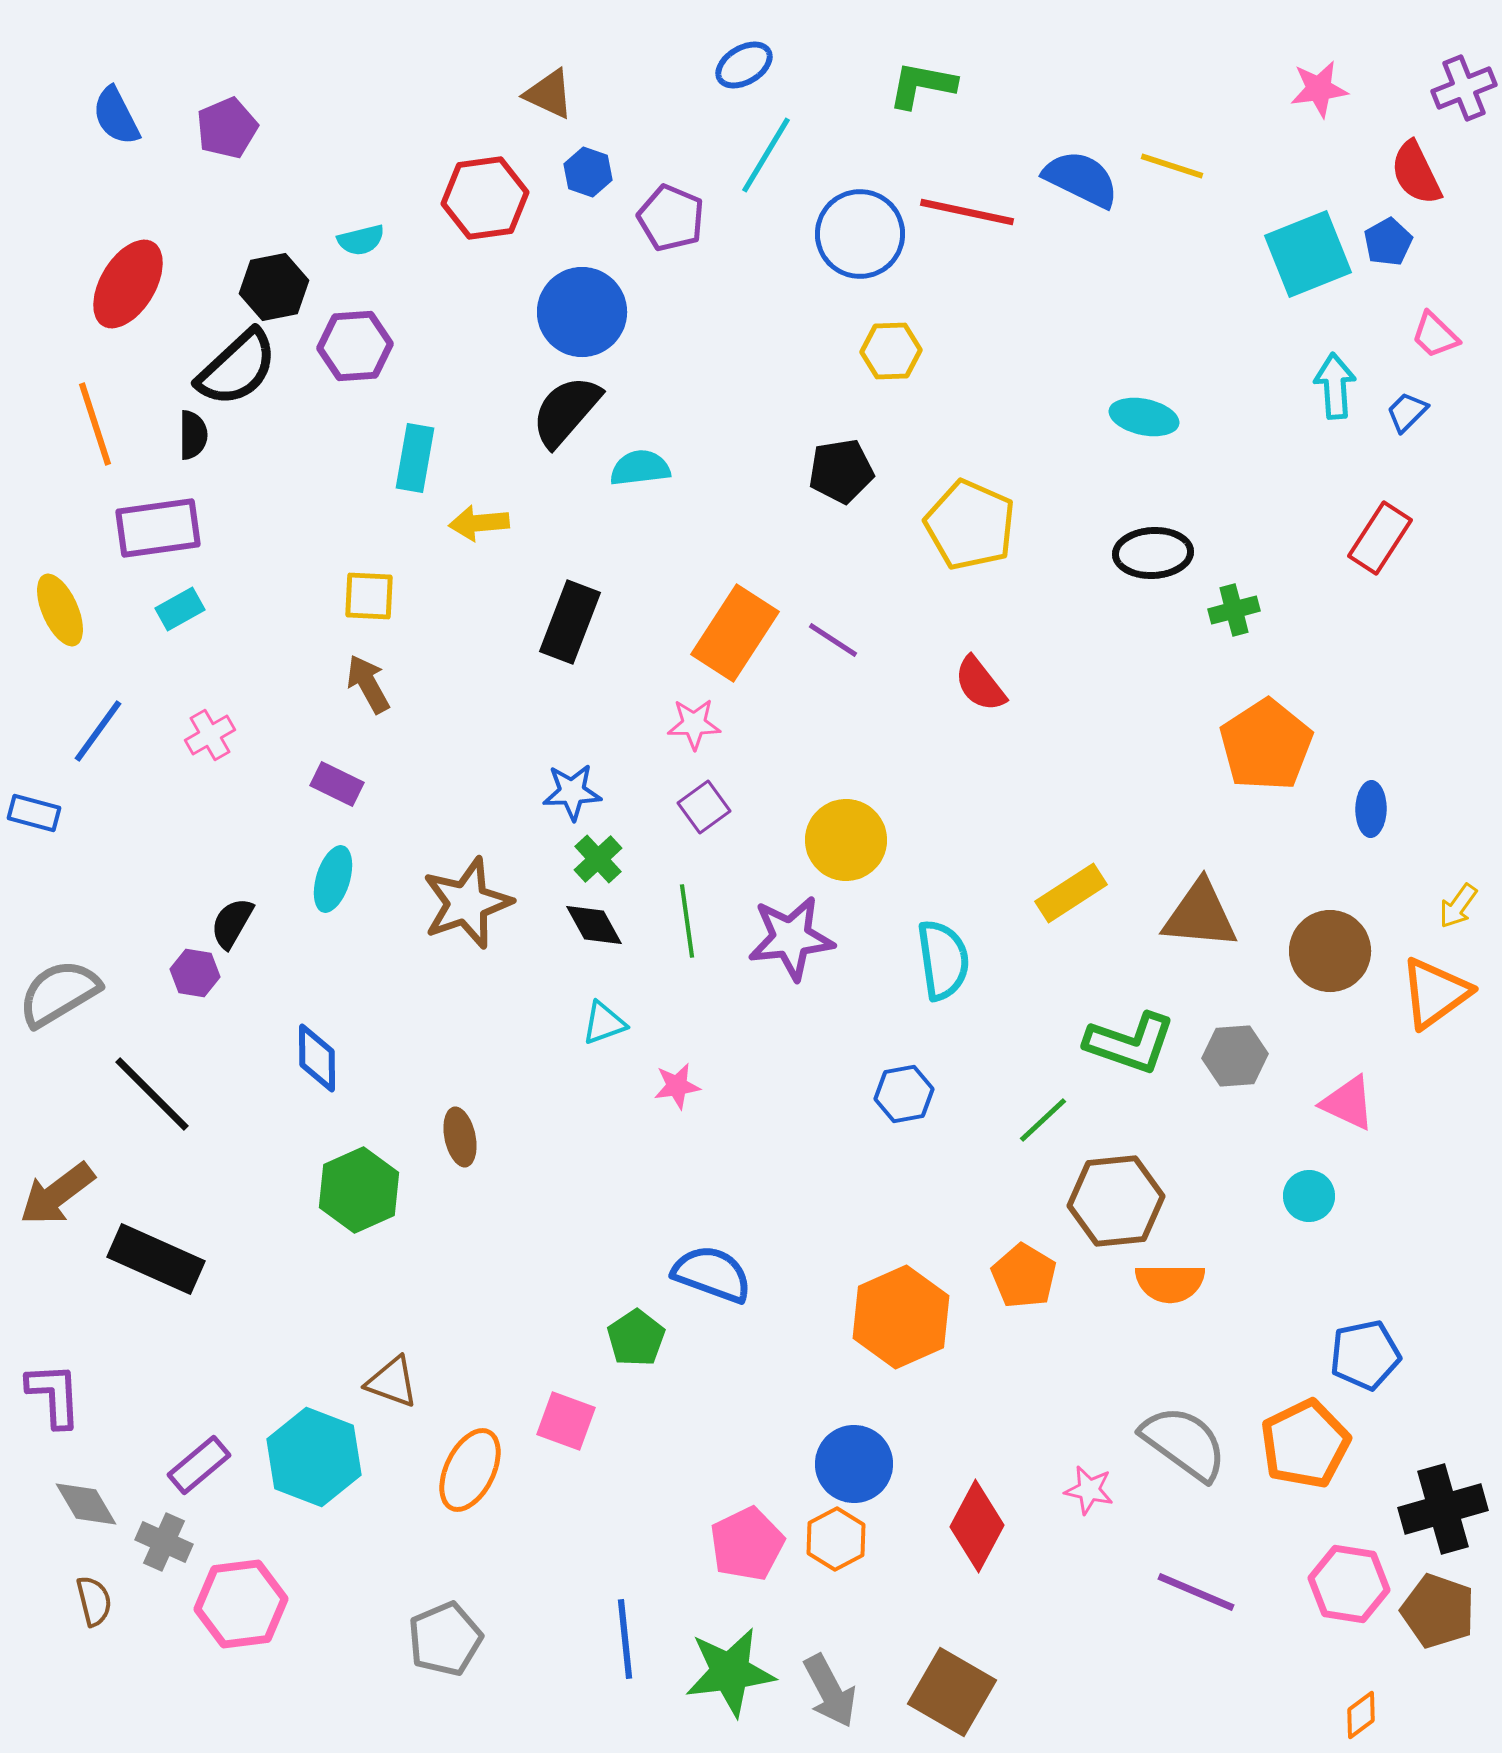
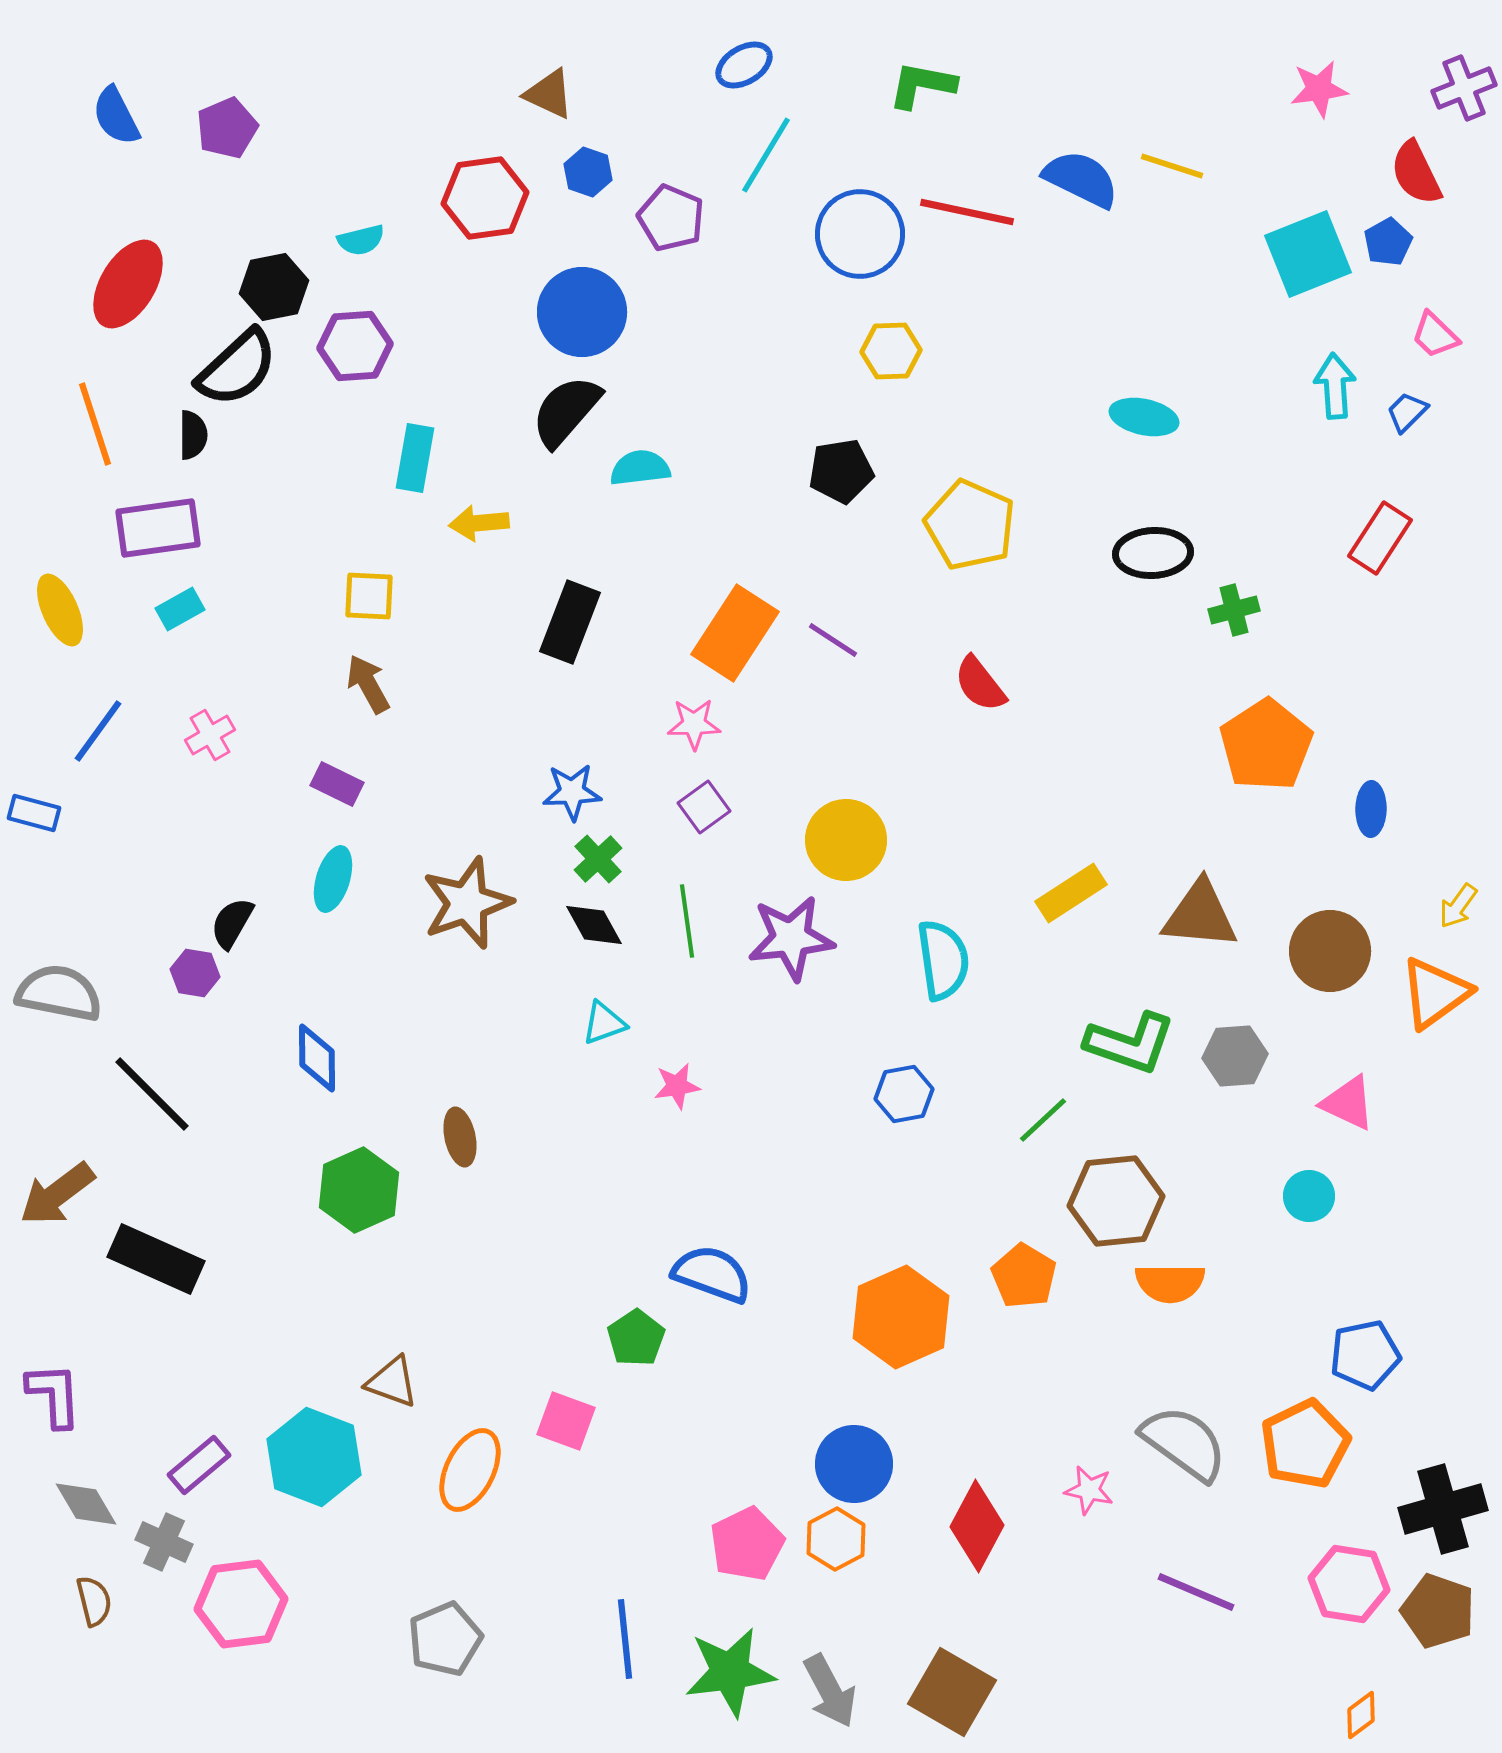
gray semicircle at (59, 993): rotated 42 degrees clockwise
